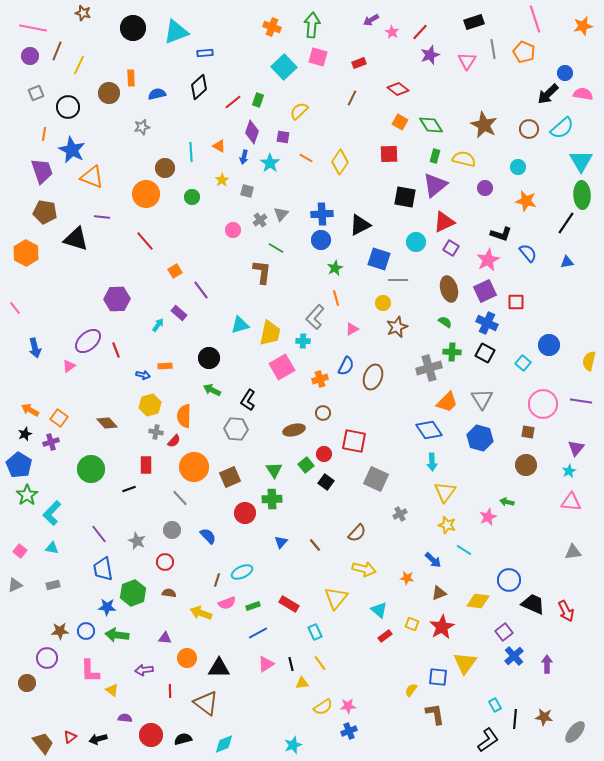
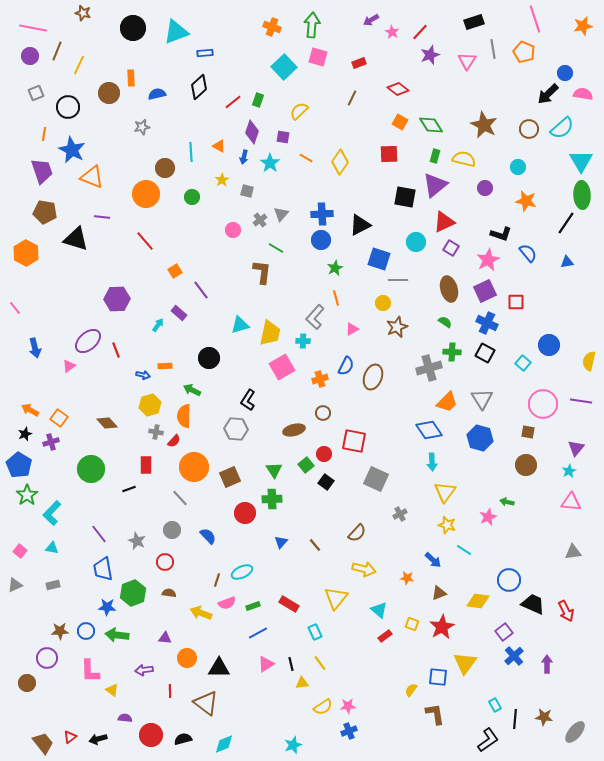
green arrow at (212, 390): moved 20 px left
